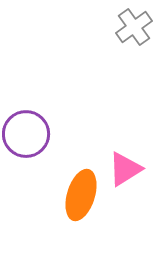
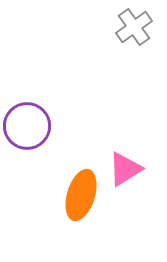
purple circle: moved 1 px right, 8 px up
